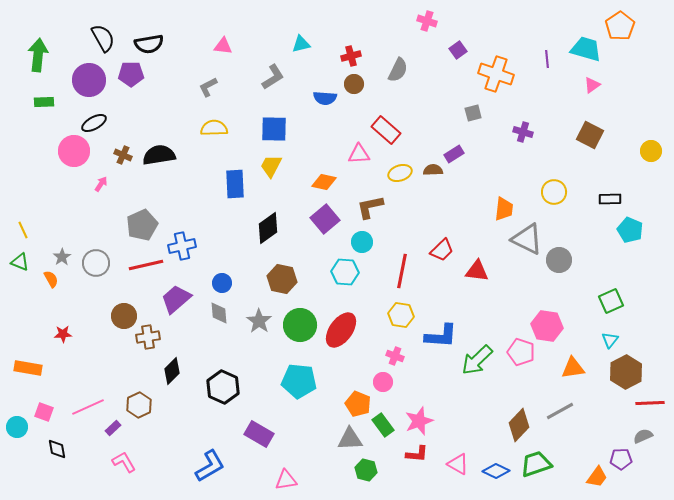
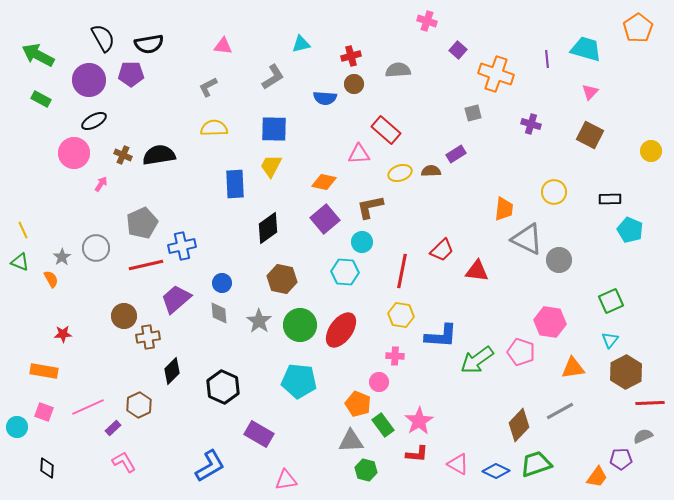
orange pentagon at (620, 26): moved 18 px right, 2 px down
purple square at (458, 50): rotated 12 degrees counterclockwise
green arrow at (38, 55): rotated 68 degrees counterclockwise
gray semicircle at (398, 70): rotated 120 degrees counterclockwise
pink triangle at (592, 85): moved 2 px left, 7 px down; rotated 12 degrees counterclockwise
green rectangle at (44, 102): moved 3 px left, 3 px up; rotated 30 degrees clockwise
black ellipse at (94, 123): moved 2 px up
purple cross at (523, 132): moved 8 px right, 8 px up
pink circle at (74, 151): moved 2 px down
purple rectangle at (454, 154): moved 2 px right
brown semicircle at (433, 170): moved 2 px left, 1 px down
gray pentagon at (142, 225): moved 2 px up
gray circle at (96, 263): moved 15 px up
pink hexagon at (547, 326): moved 3 px right, 4 px up
pink cross at (395, 356): rotated 18 degrees counterclockwise
green arrow at (477, 360): rotated 8 degrees clockwise
orange rectangle at (28, 368): moved 16 px right, 3 px down
pink circle at (383, 382): moved 4 px left
pink star at (419, 421): rotated 12 degrees counterclockwise
gray triangle at (350, 439): moved 1 px right, 2 px down
black diamond at (57, 449): moved 10 px left, 19 px down; rotated 15 degrees clockwise
